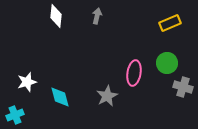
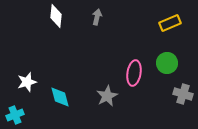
gray arrow: moved 1 px down
gray cross: moved 7 px down
